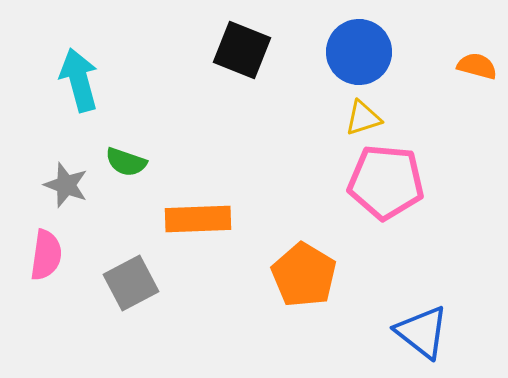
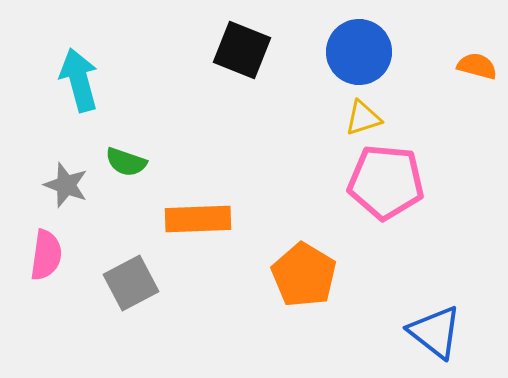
blue triangle: moved 13 px right
